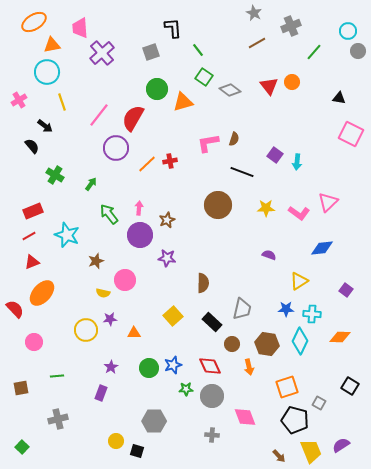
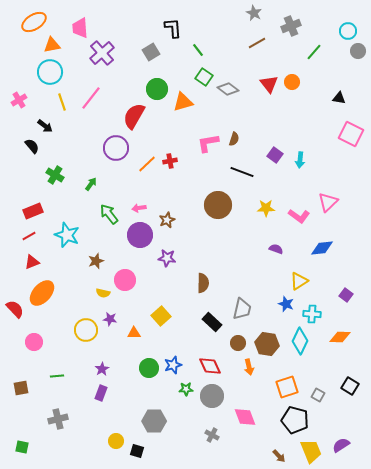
gray square at (151, 52): rotated 12 degrees counterclockwise
cyan circle at (47, 72): moved 3 px right
red triangle at (269, 86): moved 2 px up
gray diamond at (230, 90): moved 2 px left, 1 px up
pink line at (99, 115): moved 8 px left, 17 px up
red semicircle at (133, 118): moved 1 px right, 2 px up
cyan arrow at (297, 162): moved 3 px right, 2 px up
pink arrow at (139, 208): rotated 104 degrees counterclockwise
pink L-shape at (299, 213): moved 3 px down
purple semicircle at (269, 255): moved 7 px right, 6 px up
purple square at (346, 290): moved 5 px down
blue star at (286, 309): moved 5 px up; rotated 21 degrees clockwise
yellow square at (173, 316): moved 12 px left
purple star at (110, 319): rotated 16 degrees clockwise
brown circle at (232, 344): moved 6 px right, 1 px up
purple star at (111, 367): moved 9 px left, 2 px down
gray square at (319, 403): moved 1 px left, 8 px up
gray cross at (212, 435): rotated 24 degrees clockwise
green square at (22, 447): rotated 32 degrees counterclockwise
